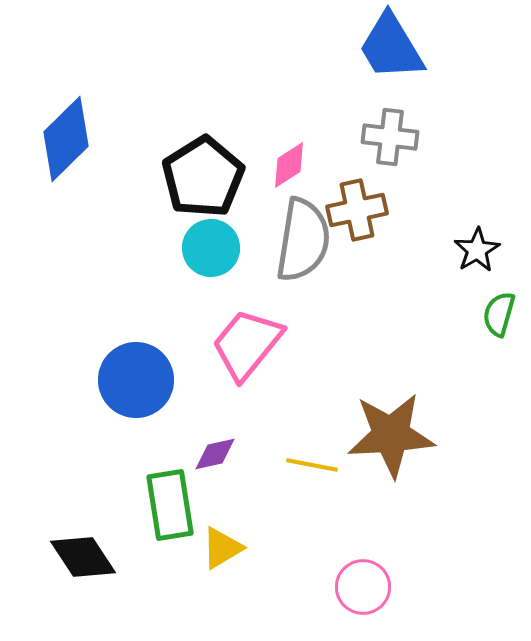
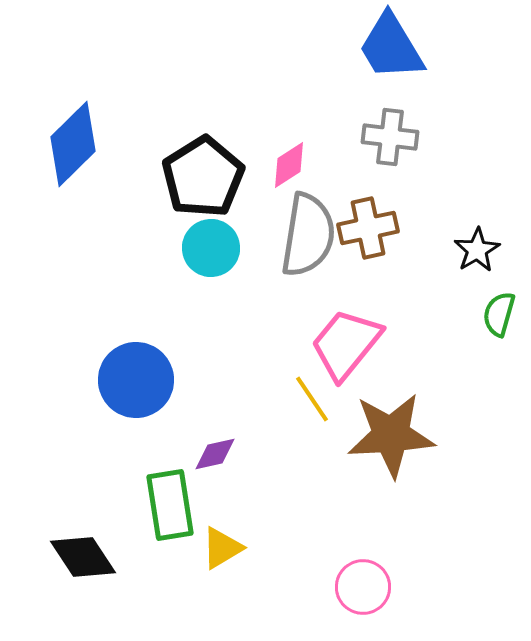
blue diamond: moved 7 px right, 5 px down
brown cross: moved 11 px right, 18 px down
gray semicircle: moved 5 px right, 5 px up
pink trapezoid: moved 99 px right
yellow line: moved 66 px up; rotated 45 degrees clockwise
